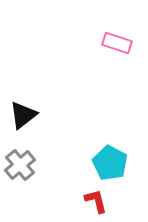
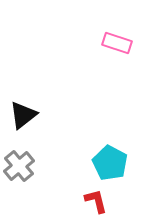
gray cross: moved 1 px left, 1 px down
